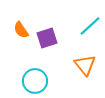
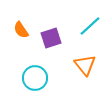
purple square: moved 4 px right
cyan circle: moved 3 px up
